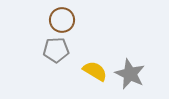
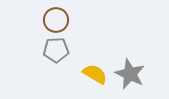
brown circle: moved 6 px left
yellow semicircle: moved 3 px down
